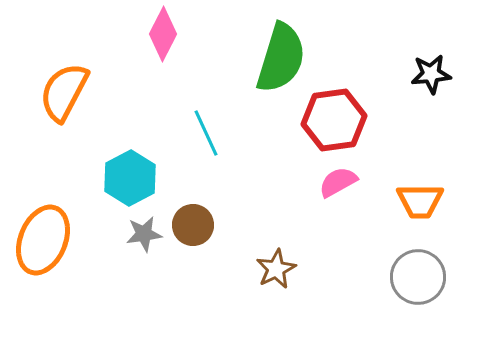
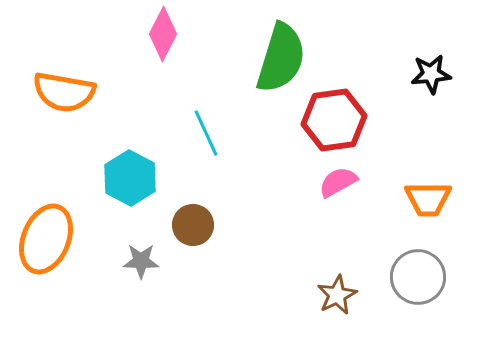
orange semicircle: rotated 108 degrees counterclockwise
cyan hexagon: rotated 4 degrees counterclockwise
orange trapezoid: moved 8 px right, 2 px up
gray star: moved 3 px left, 27 px down; rotated 9 degrees clockwise
orange ellipse: moved 3 px right, 1 px up
brown star: moved 61 px right, 26 px down
